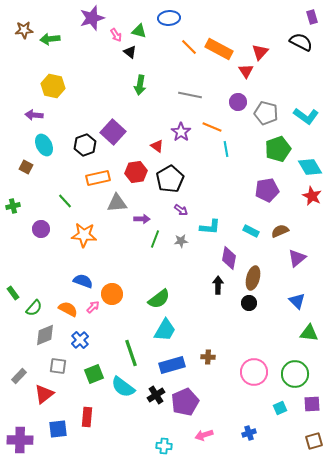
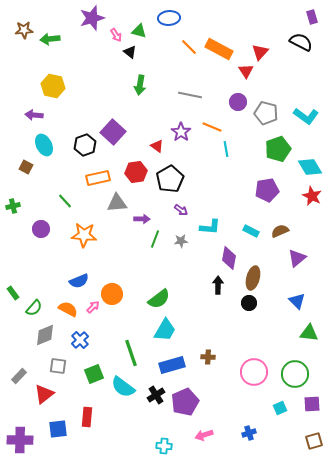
blue semicircle at (83, 281): moved 4 px left; rotated 138 degrees clockwise
